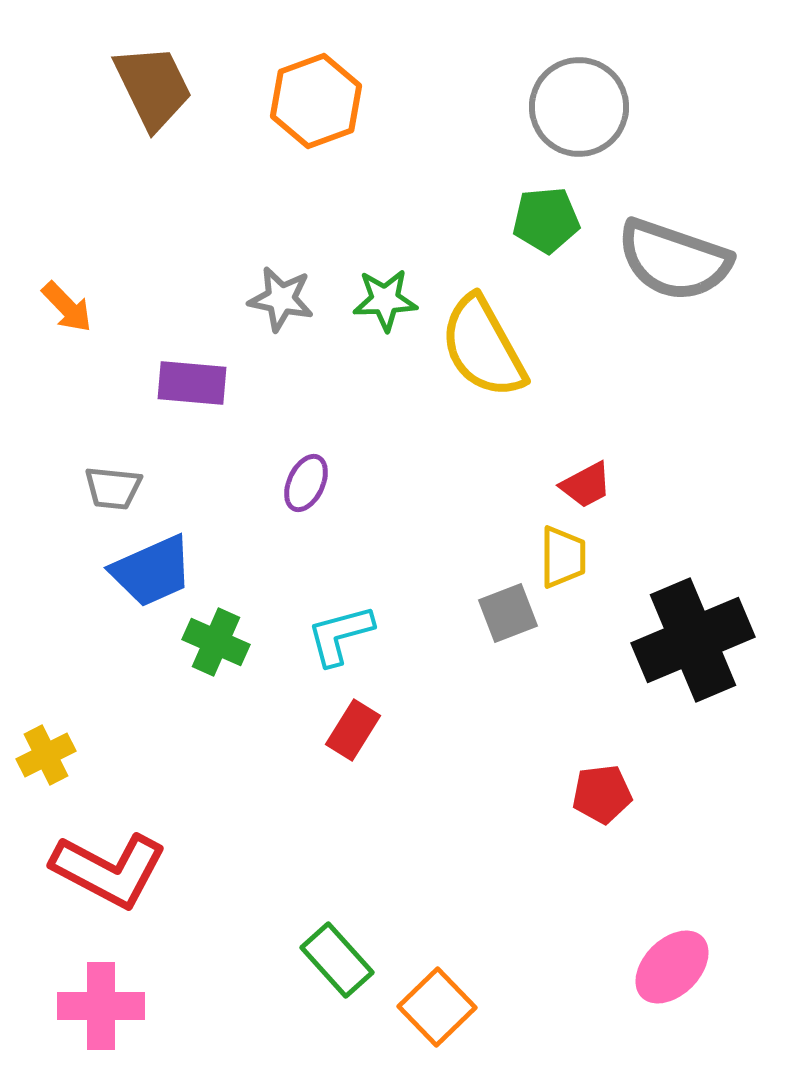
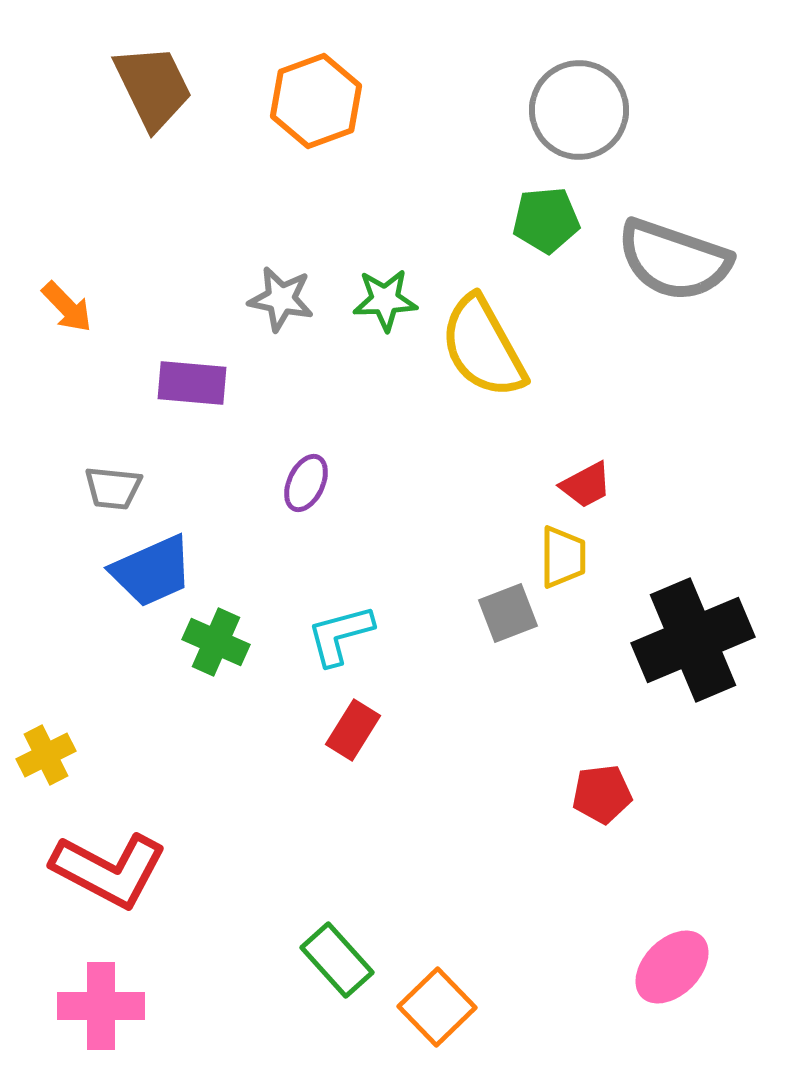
gray circle: moved 3 px down
